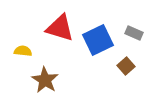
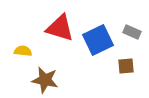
gray rectangle: moved 2 px left, 1 px up
brown square: rotated 36 degrees clockwise
brown star: rotated 20 degrees counterclockwise
